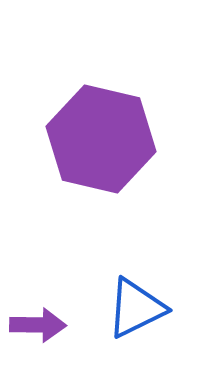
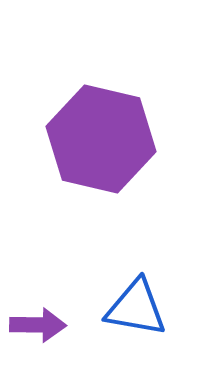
blue triangle: rotated 36 degrees clockwise
